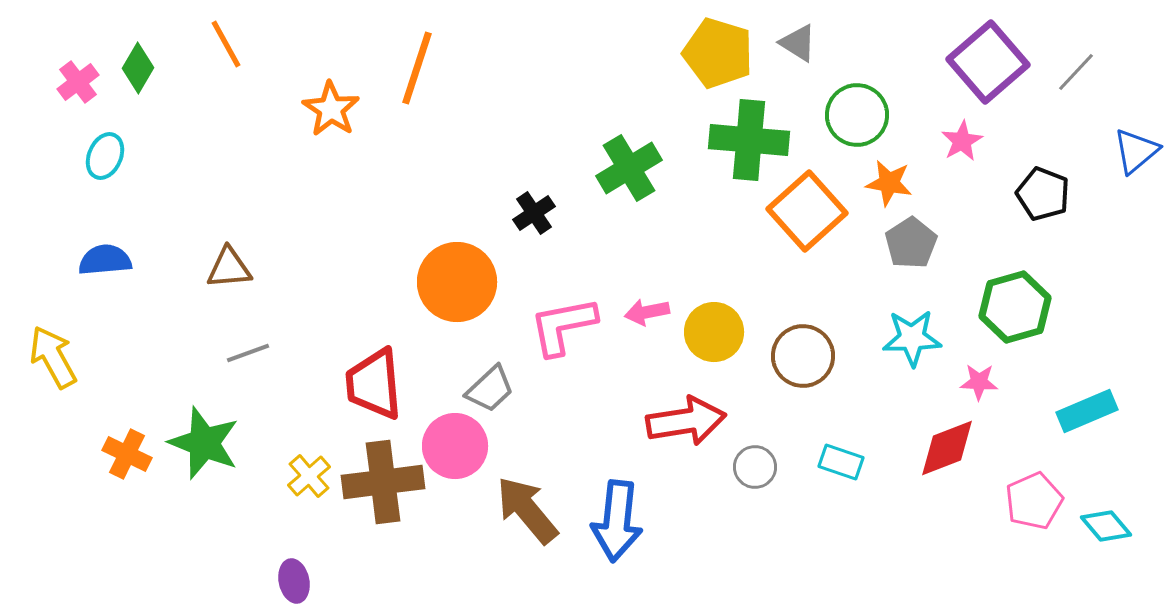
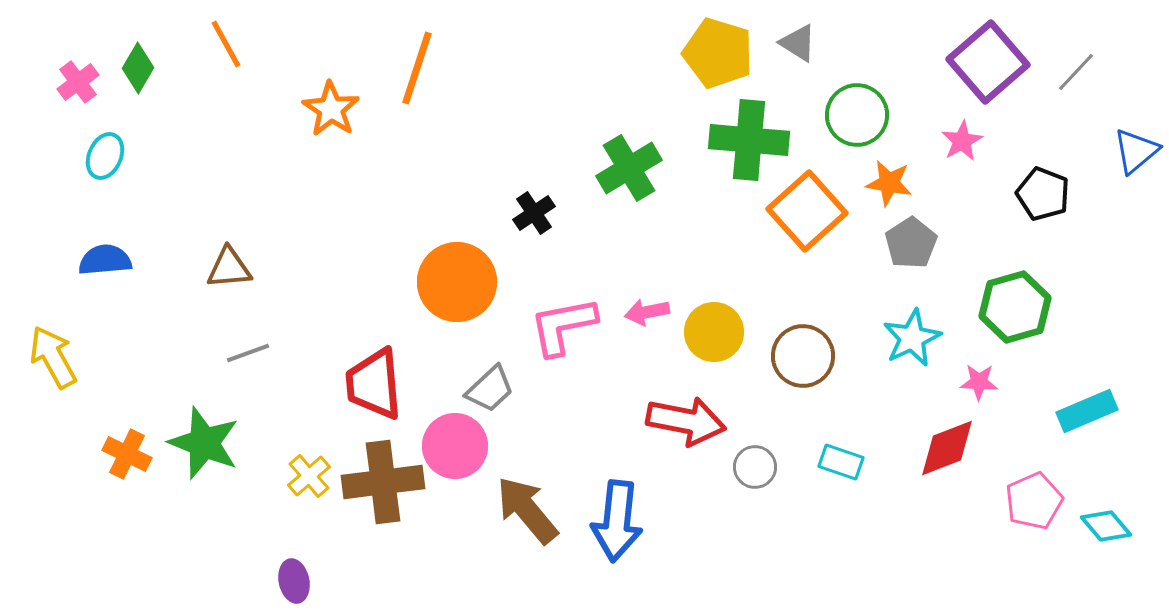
cyan star at (912, 338): rotated 24 degrees counterclockwise
red arrow at (686, 421): rotated 20 degrees clockwise
